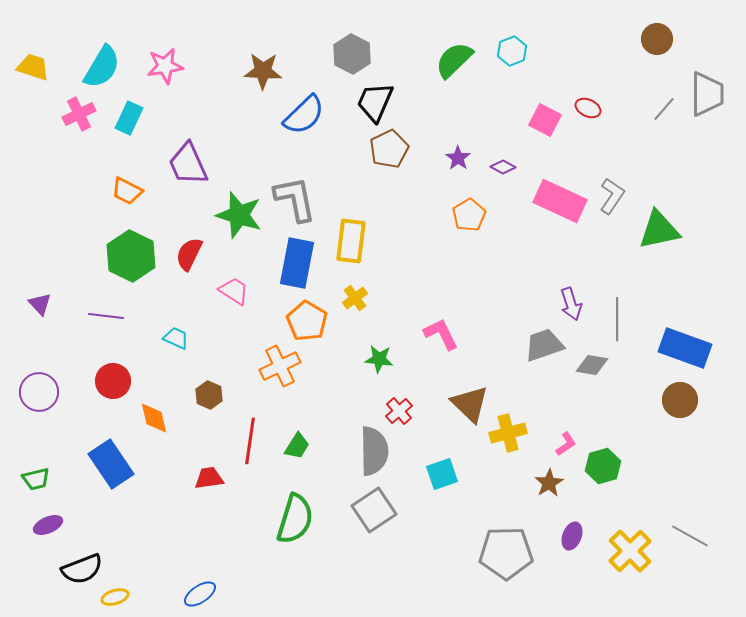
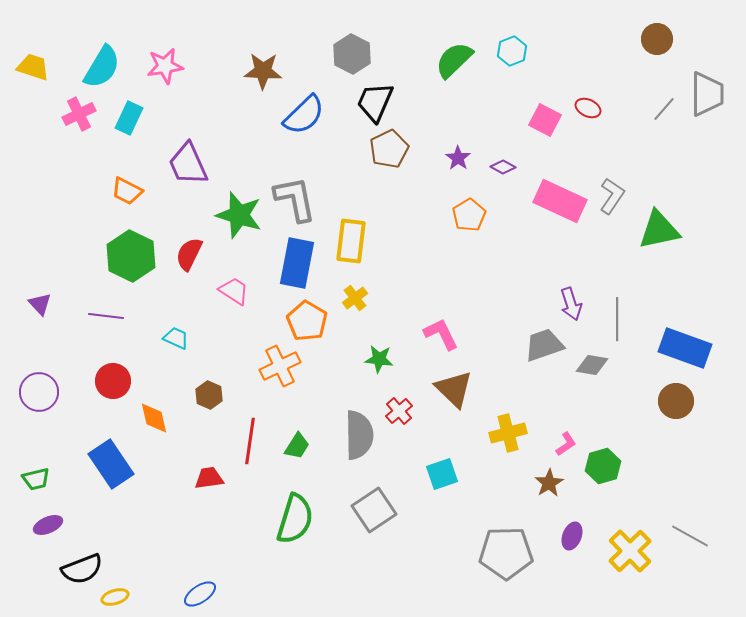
brown circle at (680, 400): moved 4 px left, 1 px down
brown triangle at (470, 404): moved 16 px left, 15 px up
gray semicircle at (374, 451): moved 15 px left, 16 px up
